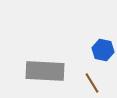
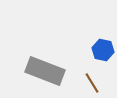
gray rectangle: rotated 18 degrees clockwise
